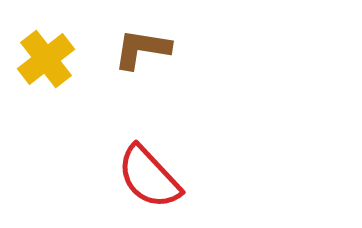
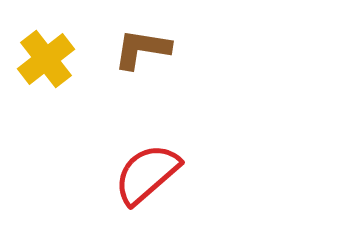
red semicircle: moved 2 px left, 3 px up; rotated 92 degrees clockwise
